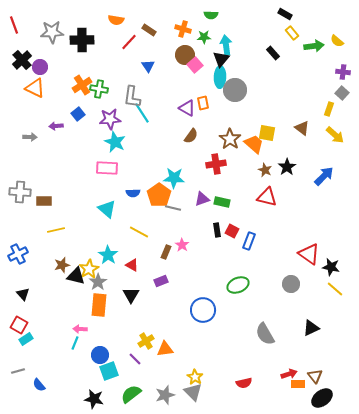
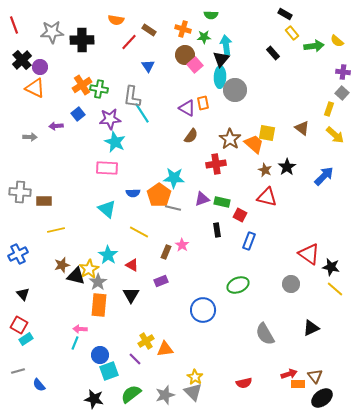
red square at (232, 231): moved 8 px right, 16 px up
